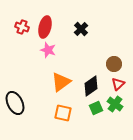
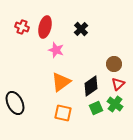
pink star: moved 8 px right
